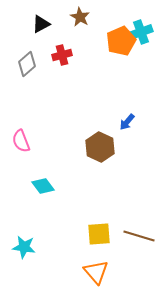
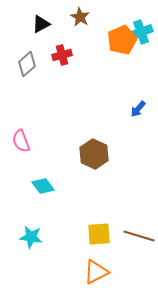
orange pentagon: moved 1 px right, 1 px up
blue arrow: moved 11 px right, 13 px up
brown hexagon: moved 6 px left, 7 px down
cyan star: moved 7 px right, 10 px up
orange triangle: rotated 44 degrees clockwise
